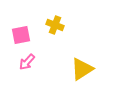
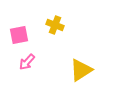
pink square: moved 2 px left
yellow triangle: moved 1 px left, 1 px down
